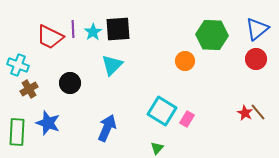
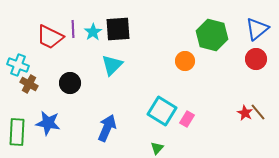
green hexagon: rotated 12 degrees clockwise
brown cross: moved 5 px up; rotated 30 degrees counterclockwise
blue star: rotated 10 degrees counterclockwise
